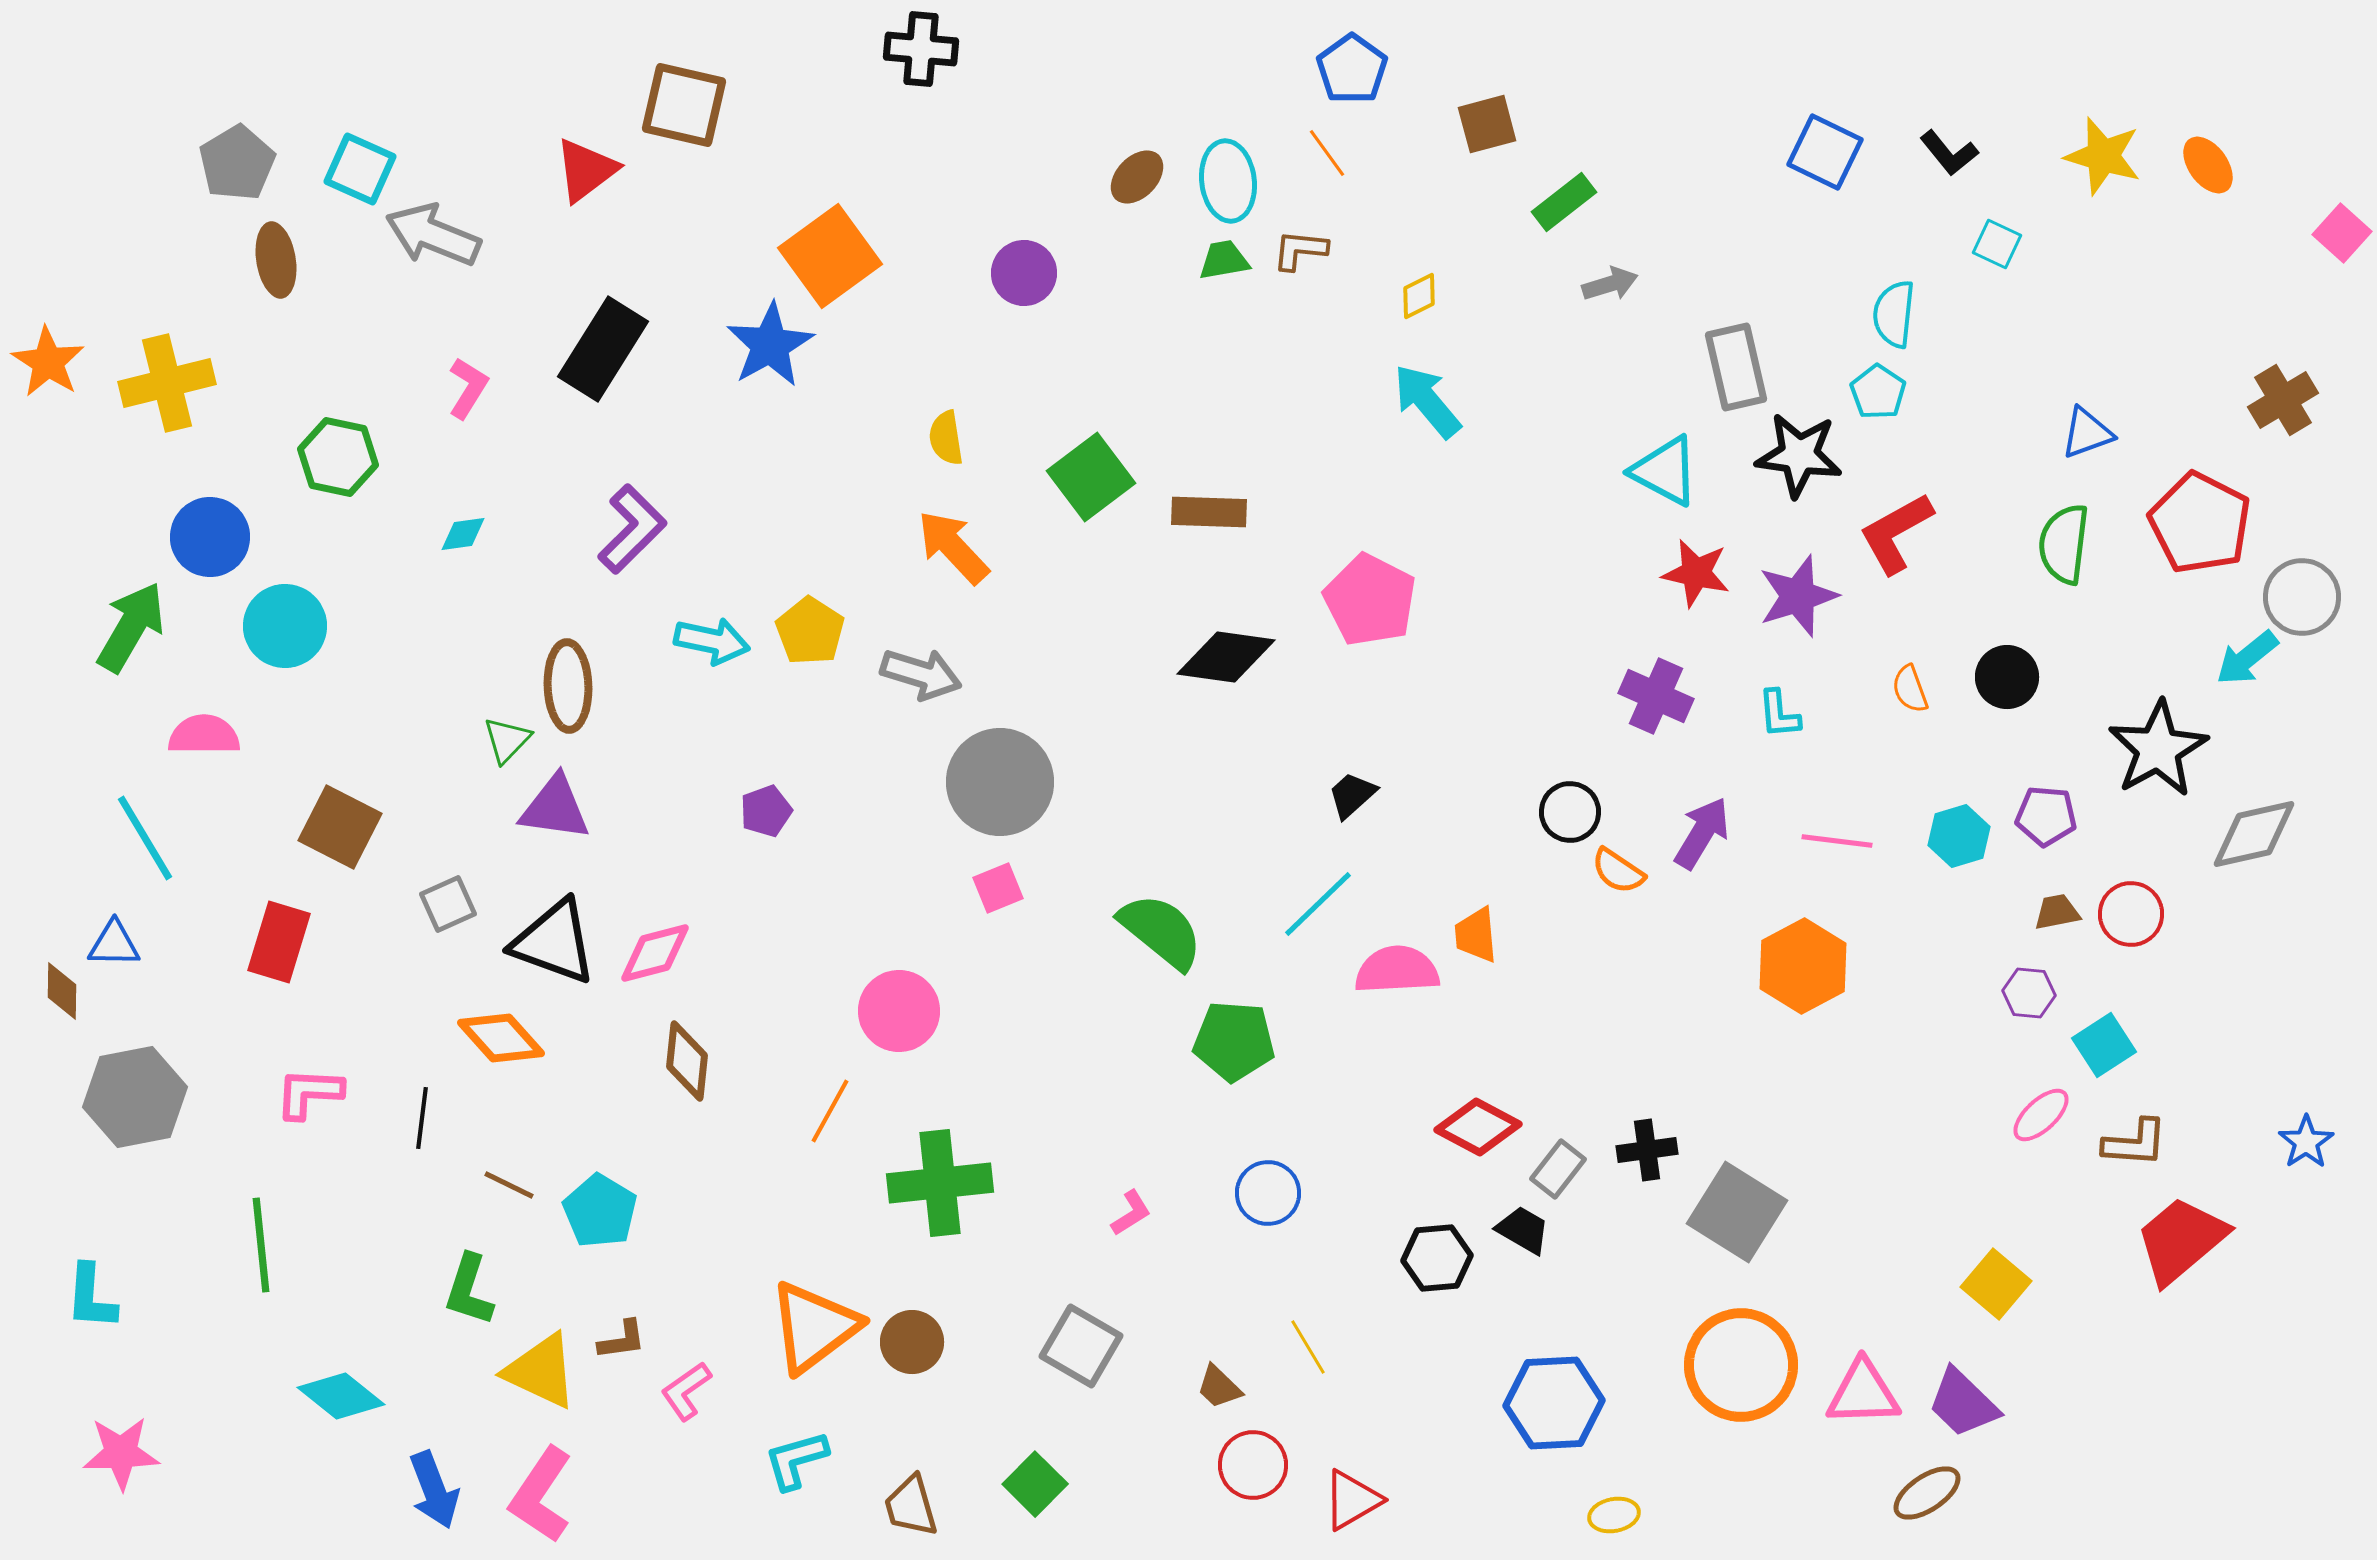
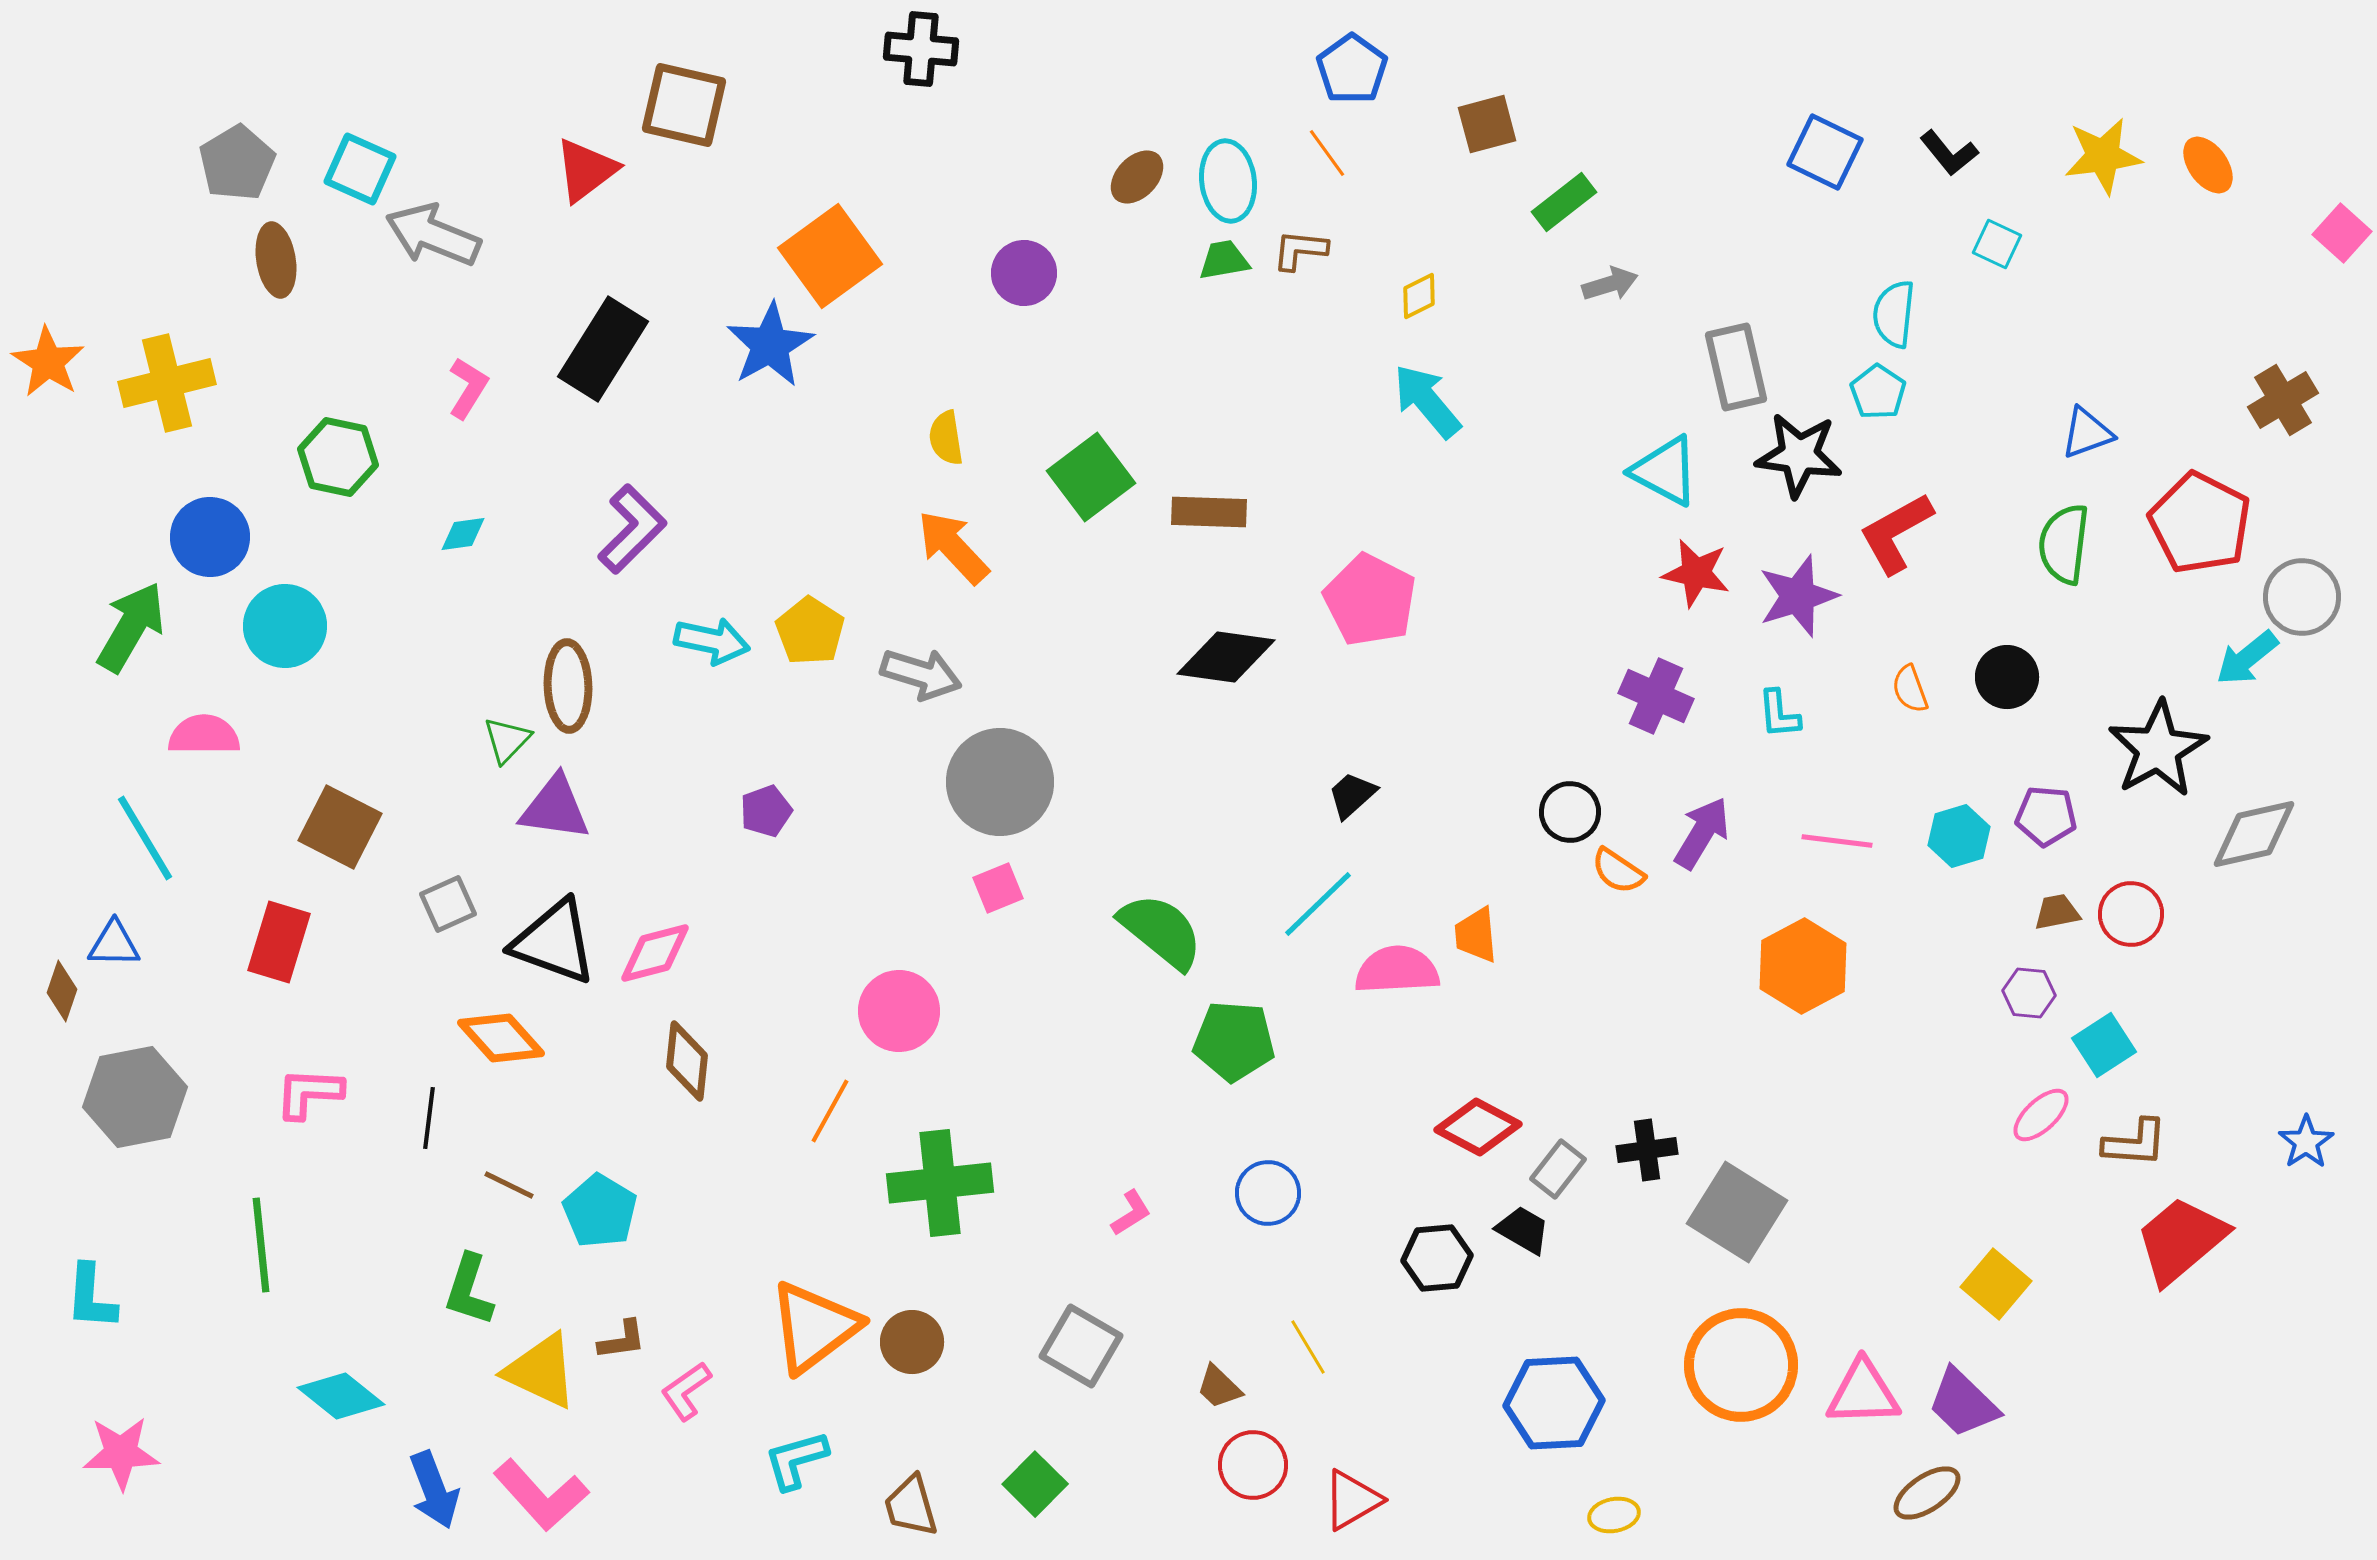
yellow star at (2103, 156): rotated 24 degrees counterclockwise
brown diamond at (62, 991): rotated 18 degrees clockwise
black line at (422, 1118): moved 7 px right
pink L-shape at (541, 1495): rotated 76 degrees counterclockwise
